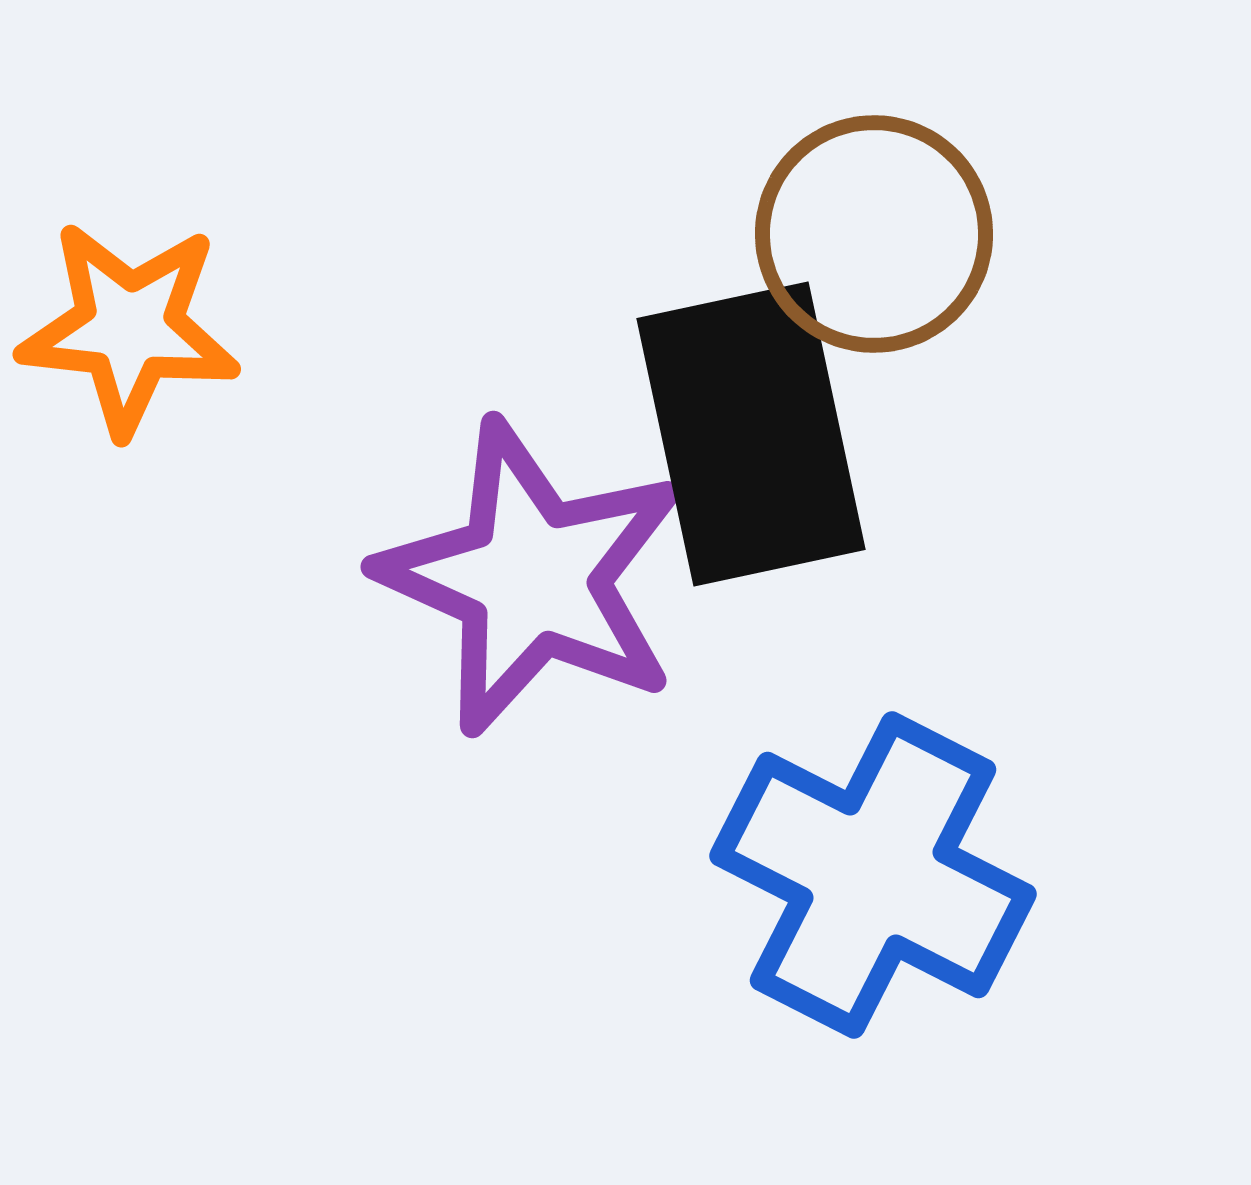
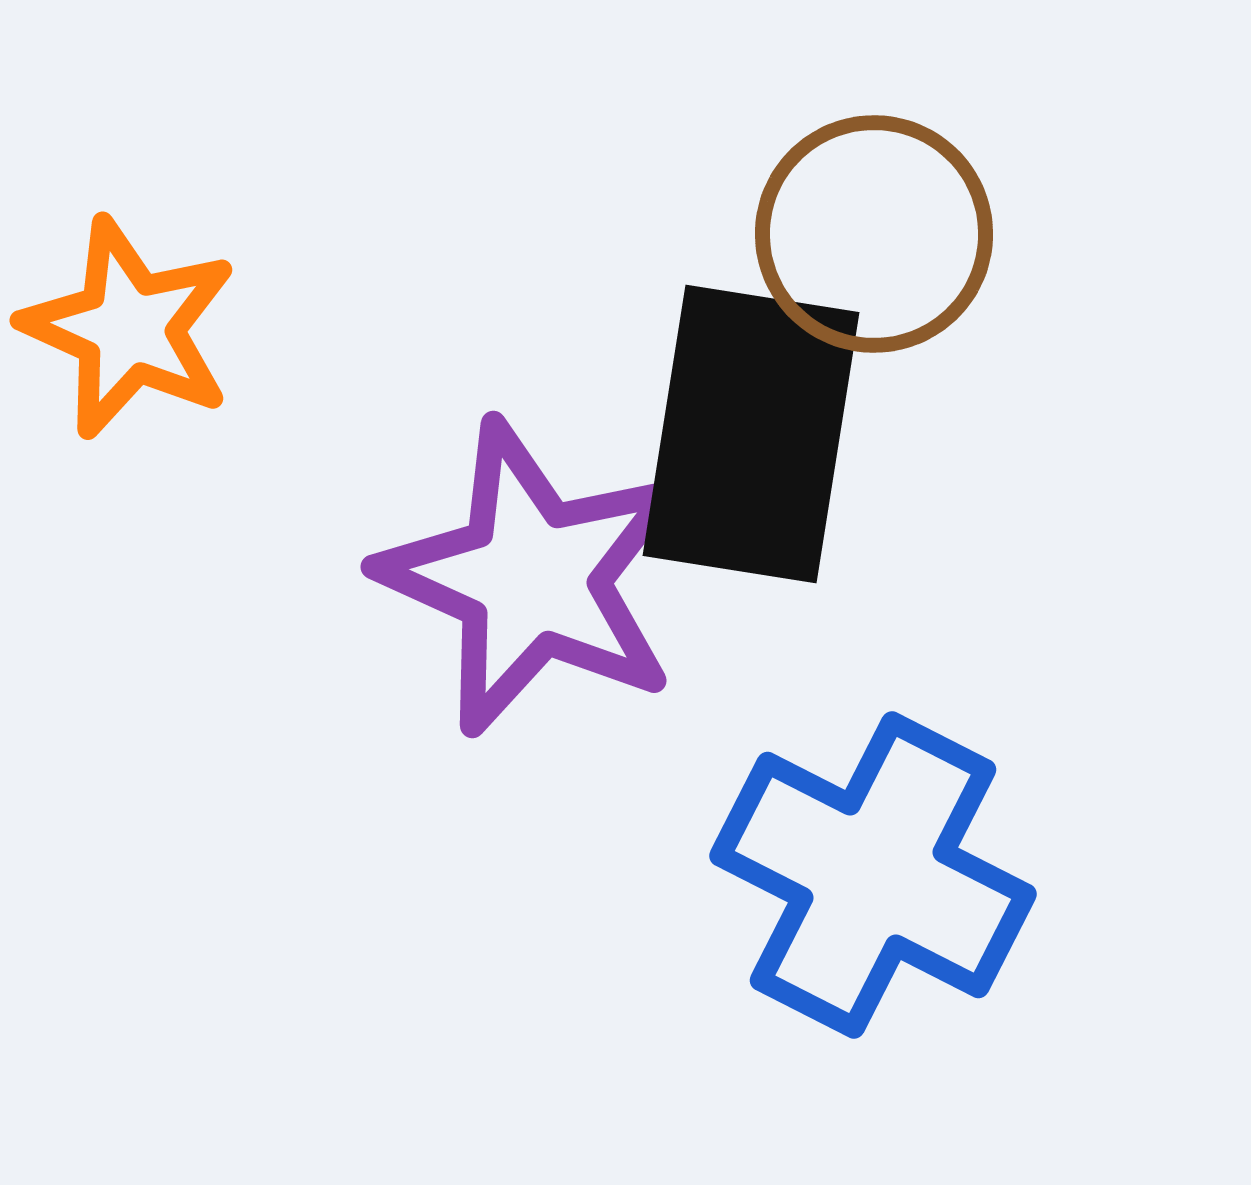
orange star: rotated 18 degrees clockwise
black rectangle: rotated 21 degrees clockwise
